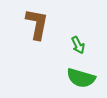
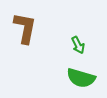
brown L-shape: moved 12 px left, 4 px down
